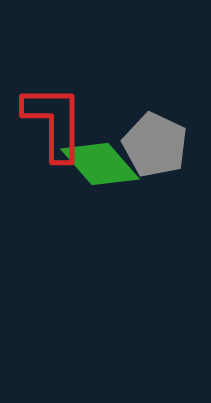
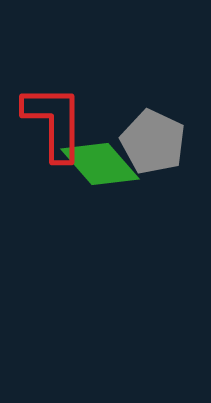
gray pentagon: moved 2 px left, 3 px up
